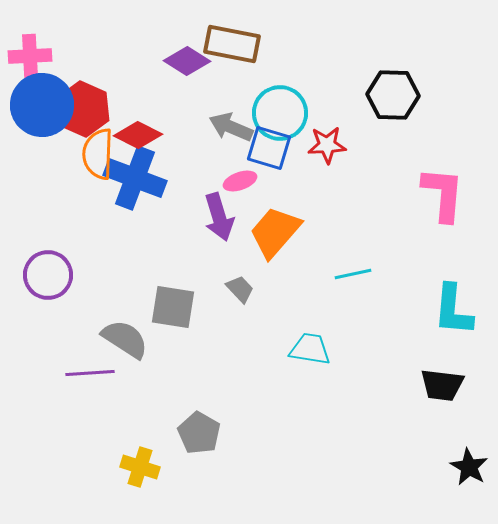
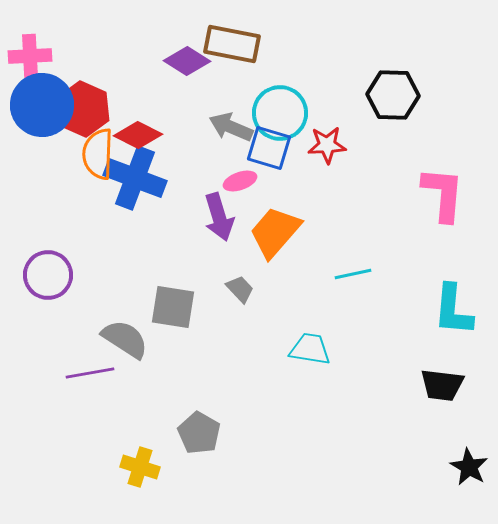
purple line: rotated 6 degrees counterclockwise
